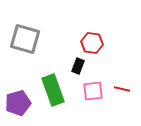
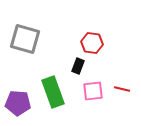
green rectangle: moved 2 px down
purple pentagon: rotated 20 degrees clockwise
